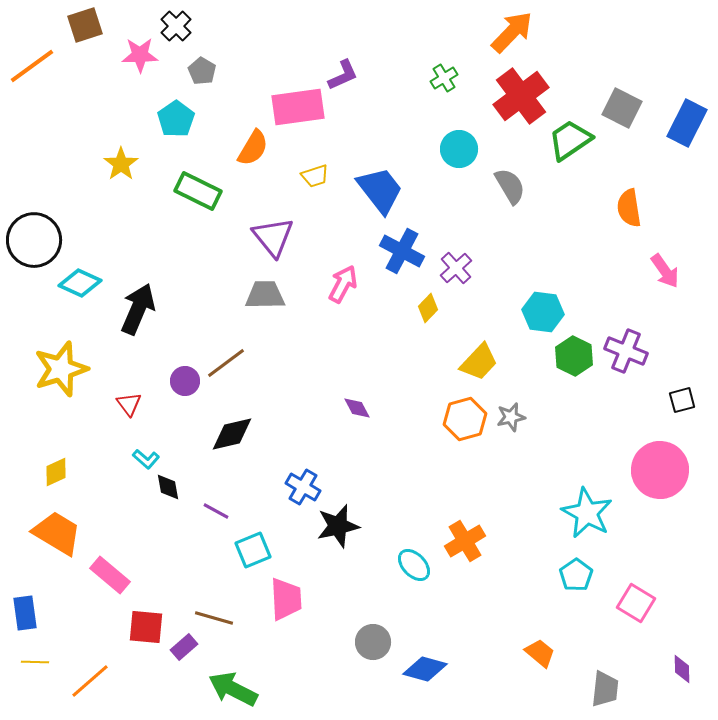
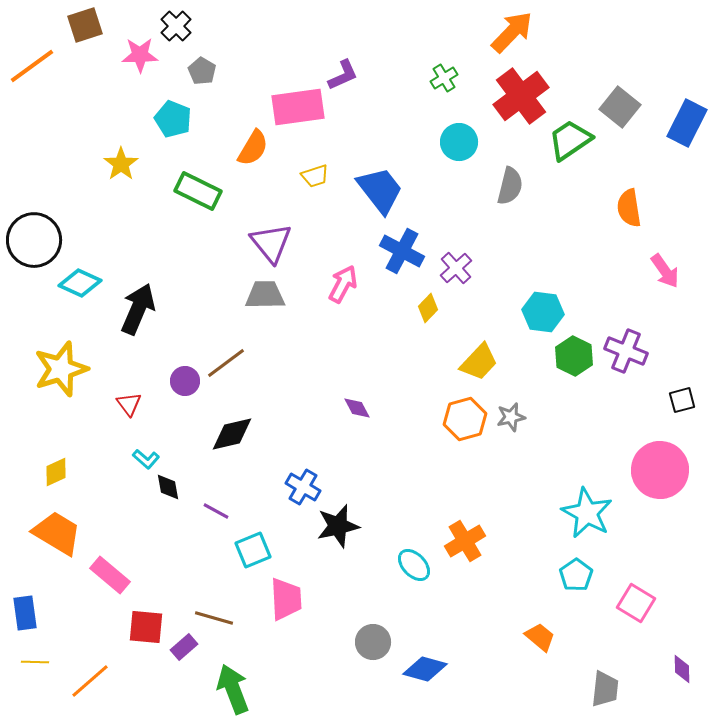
gray square at (622, 108): moved 2 px left, 1 px up; rotated 12 degrees clockwise
cyan pentagon at (176, 119): moved 3 px left; rotated 15 degrees counterclockwise
cyan circle at (459, 149): moved 7 px up
gray semicircle at (510, 186): rotated 45 degrees clockwise
purple triangle at (273, 237): moved 2 px left, 6 px down
orange trapezoid at (540, 653): moved 16 px up
green arrow at (233, 689): rotated 42 degrees clockwise
